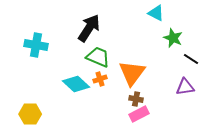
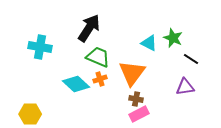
cyan triangle: moved 7 px left, 30 px down
cyan cross: moved 4 px right, 2 px down
